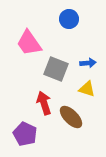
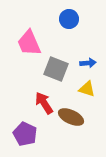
pink trapezoid: rotated 12 degrees clockwise
red arrow: rotated 15 degrees counterclockwise
brown ellipse: rotated 20 degrees counterclockwise
